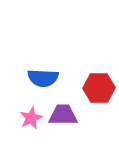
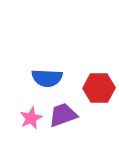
blue semicircle: moved 4 px right
purple trapezoid: rotated 20 degrees counterclockwise
